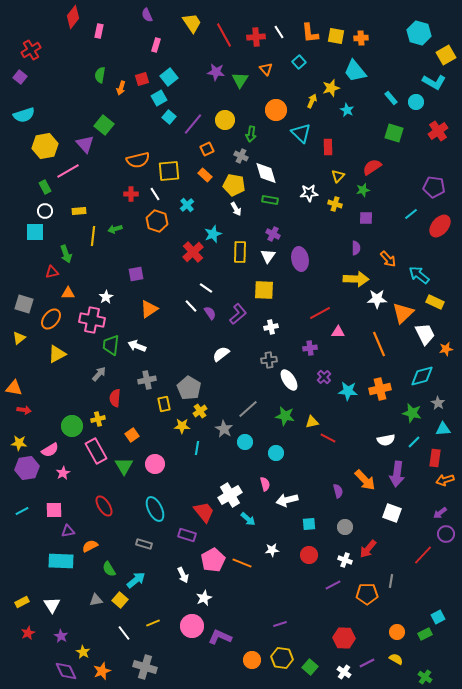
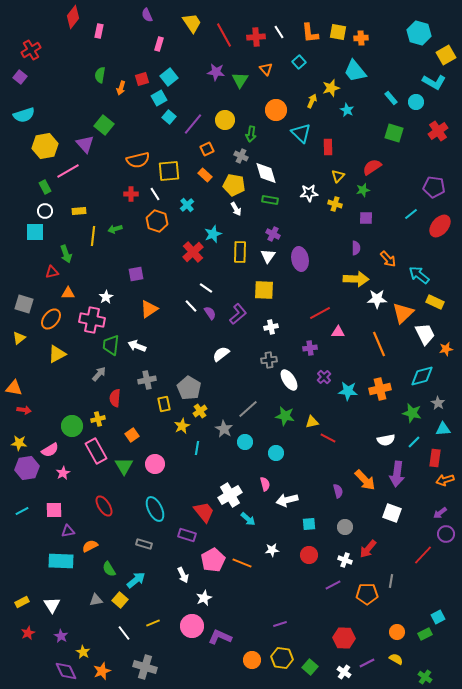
yellow square at (336, 36): moved 2 px right, 4 px up
pink rectangle at (156, 45): moved 3 px right, 1 px up
yellow star at (182, 426): rotated 28 degrees counterclockwise
